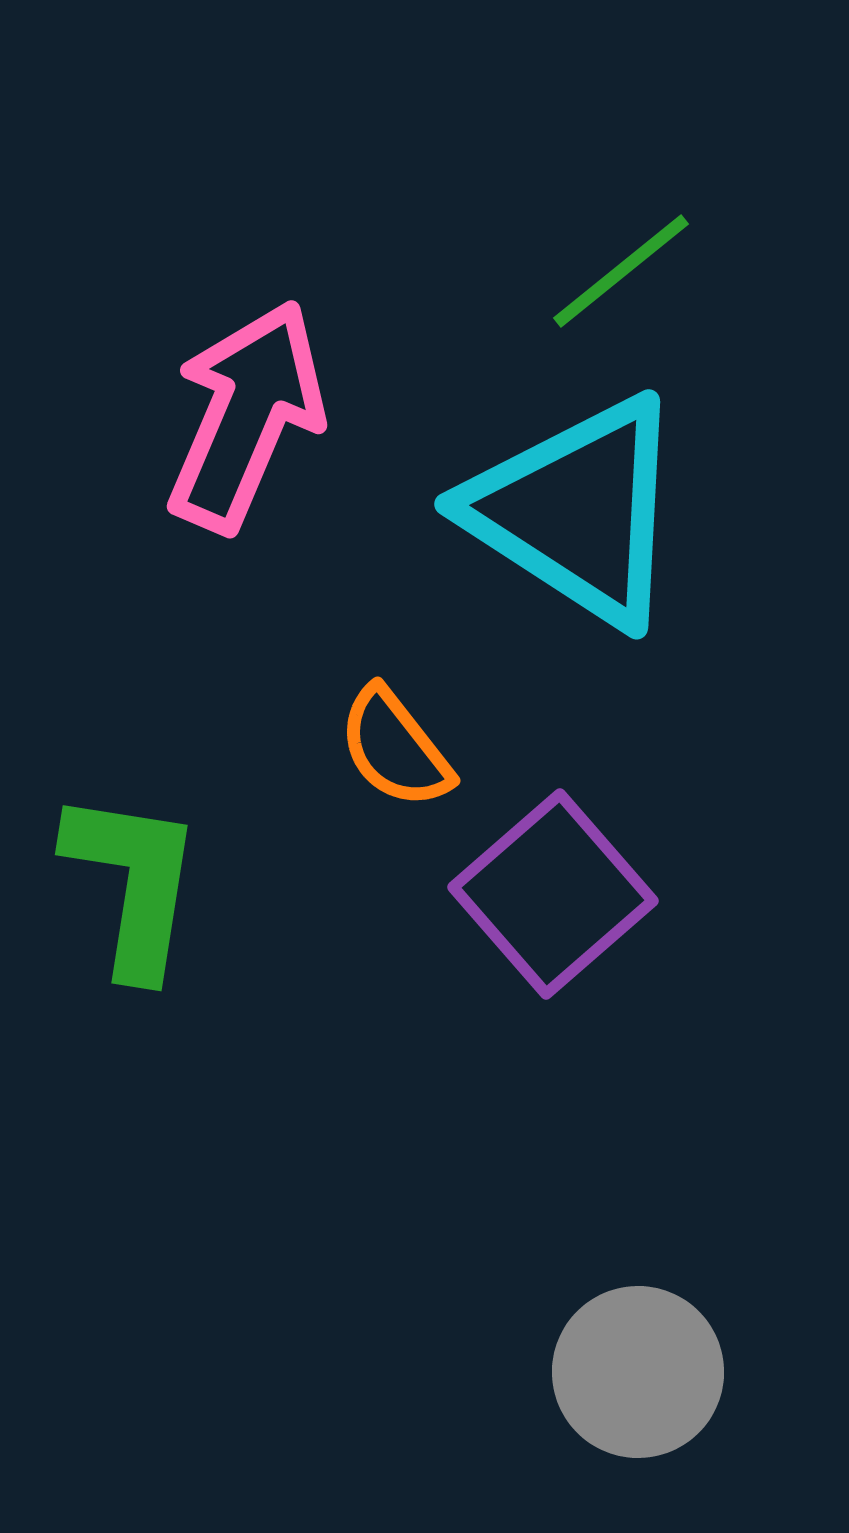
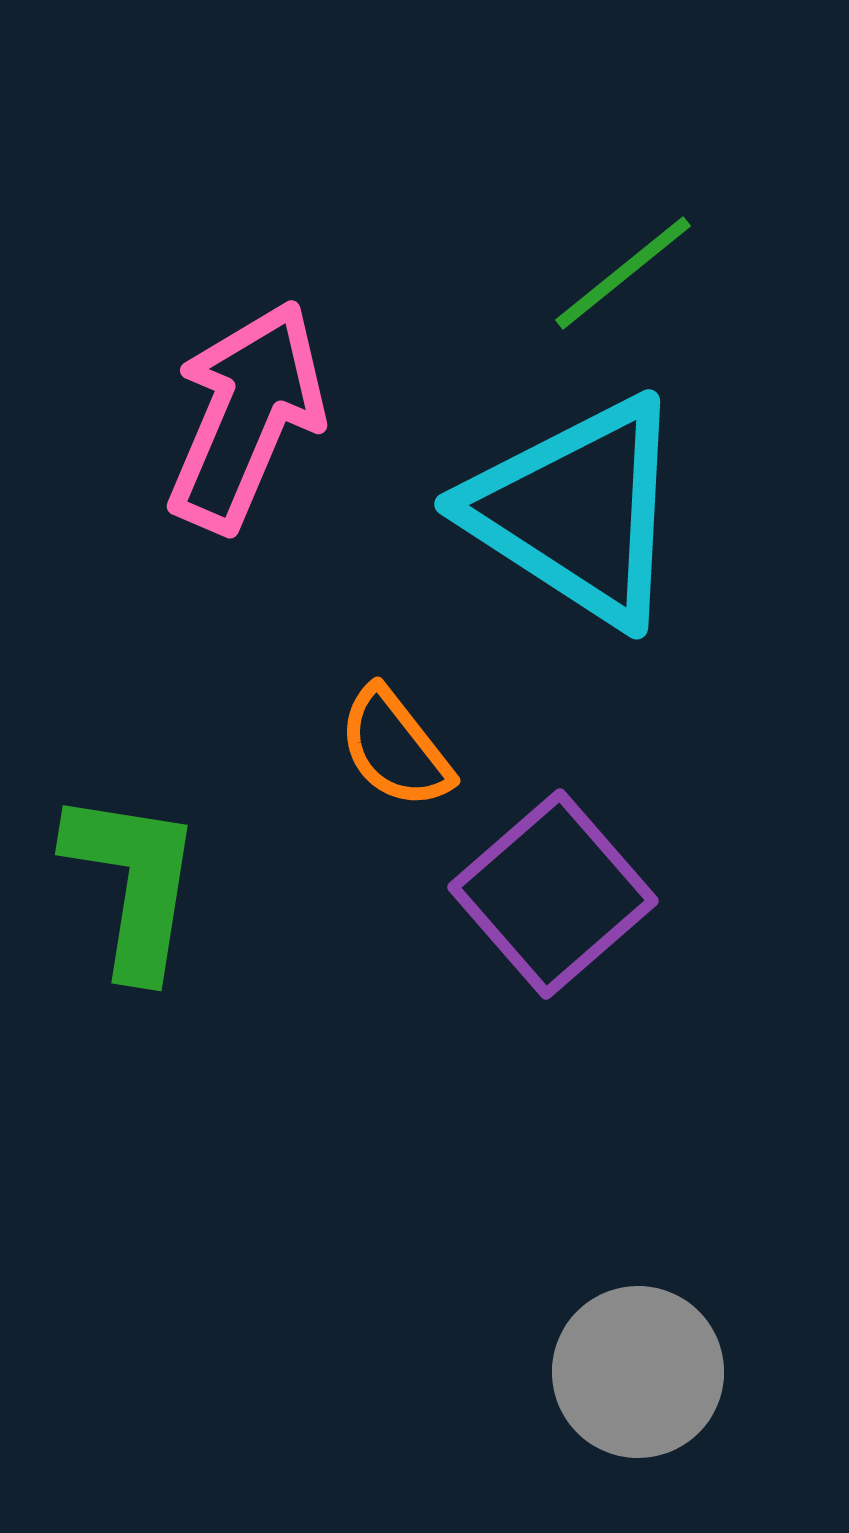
green line: moved 2 px right, 2 px down
